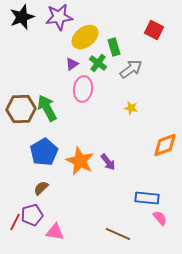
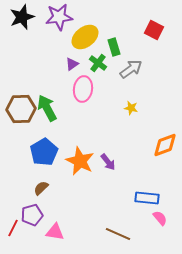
red line: moved 2 px left, 6 px down
